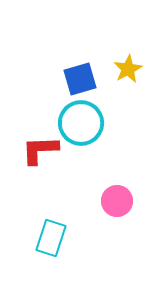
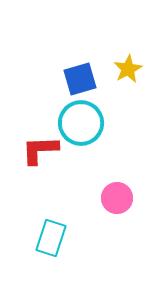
pink circle: moved 3 px up
